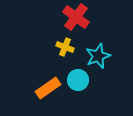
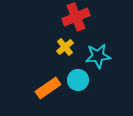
red cross: rotated 32 degrees clockwise
yellow cross: rotated 30 degrees clockwise
cyan star: rotated 15 degrees clockwise
